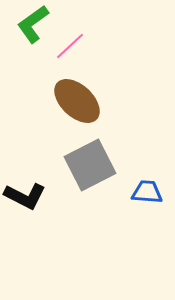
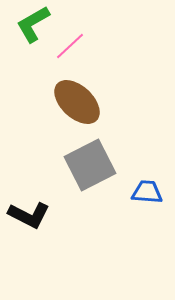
green L-shape: rotated 6 degrees clockwise
brown ellipse: moved 1 px down
black L-shape: moved 4 px right, 19 px down
